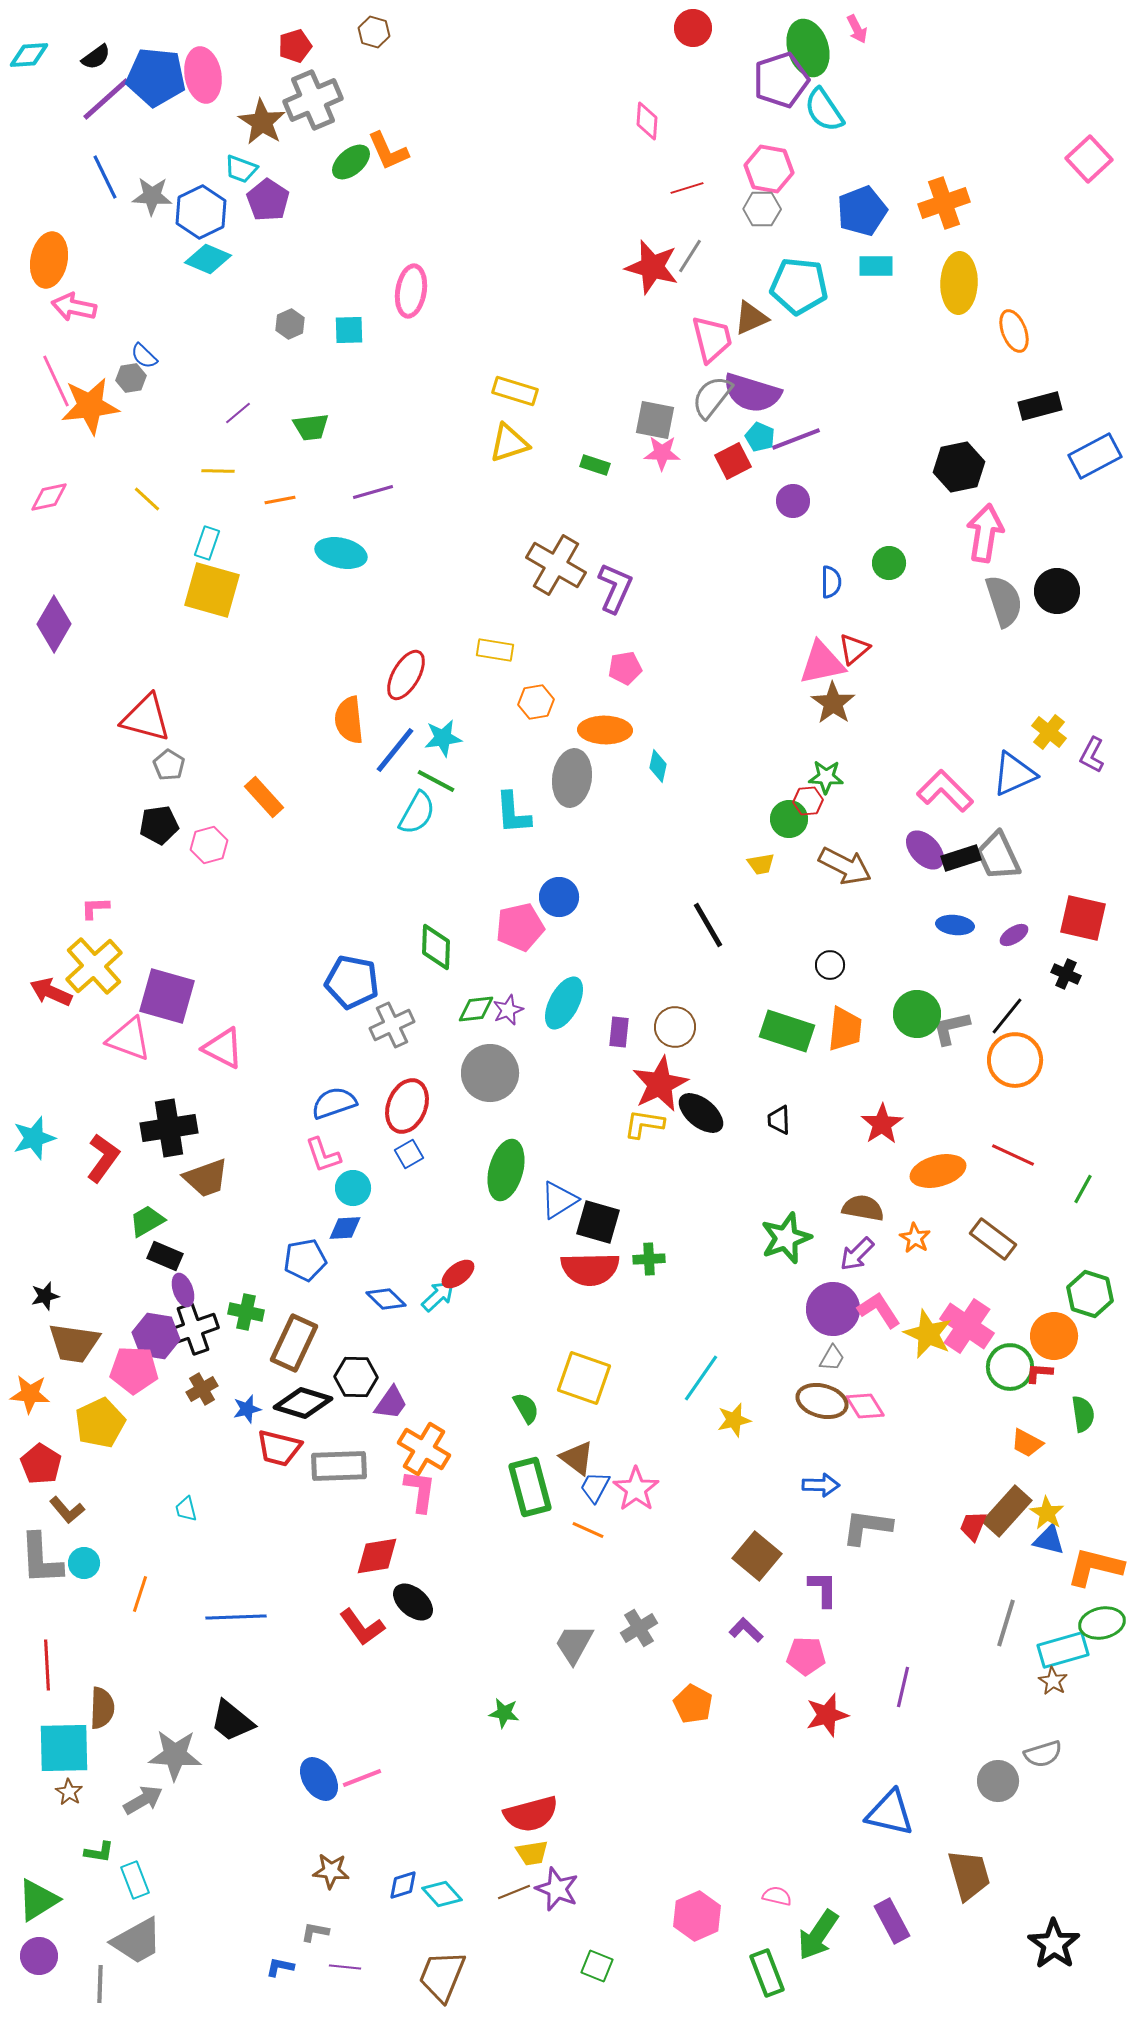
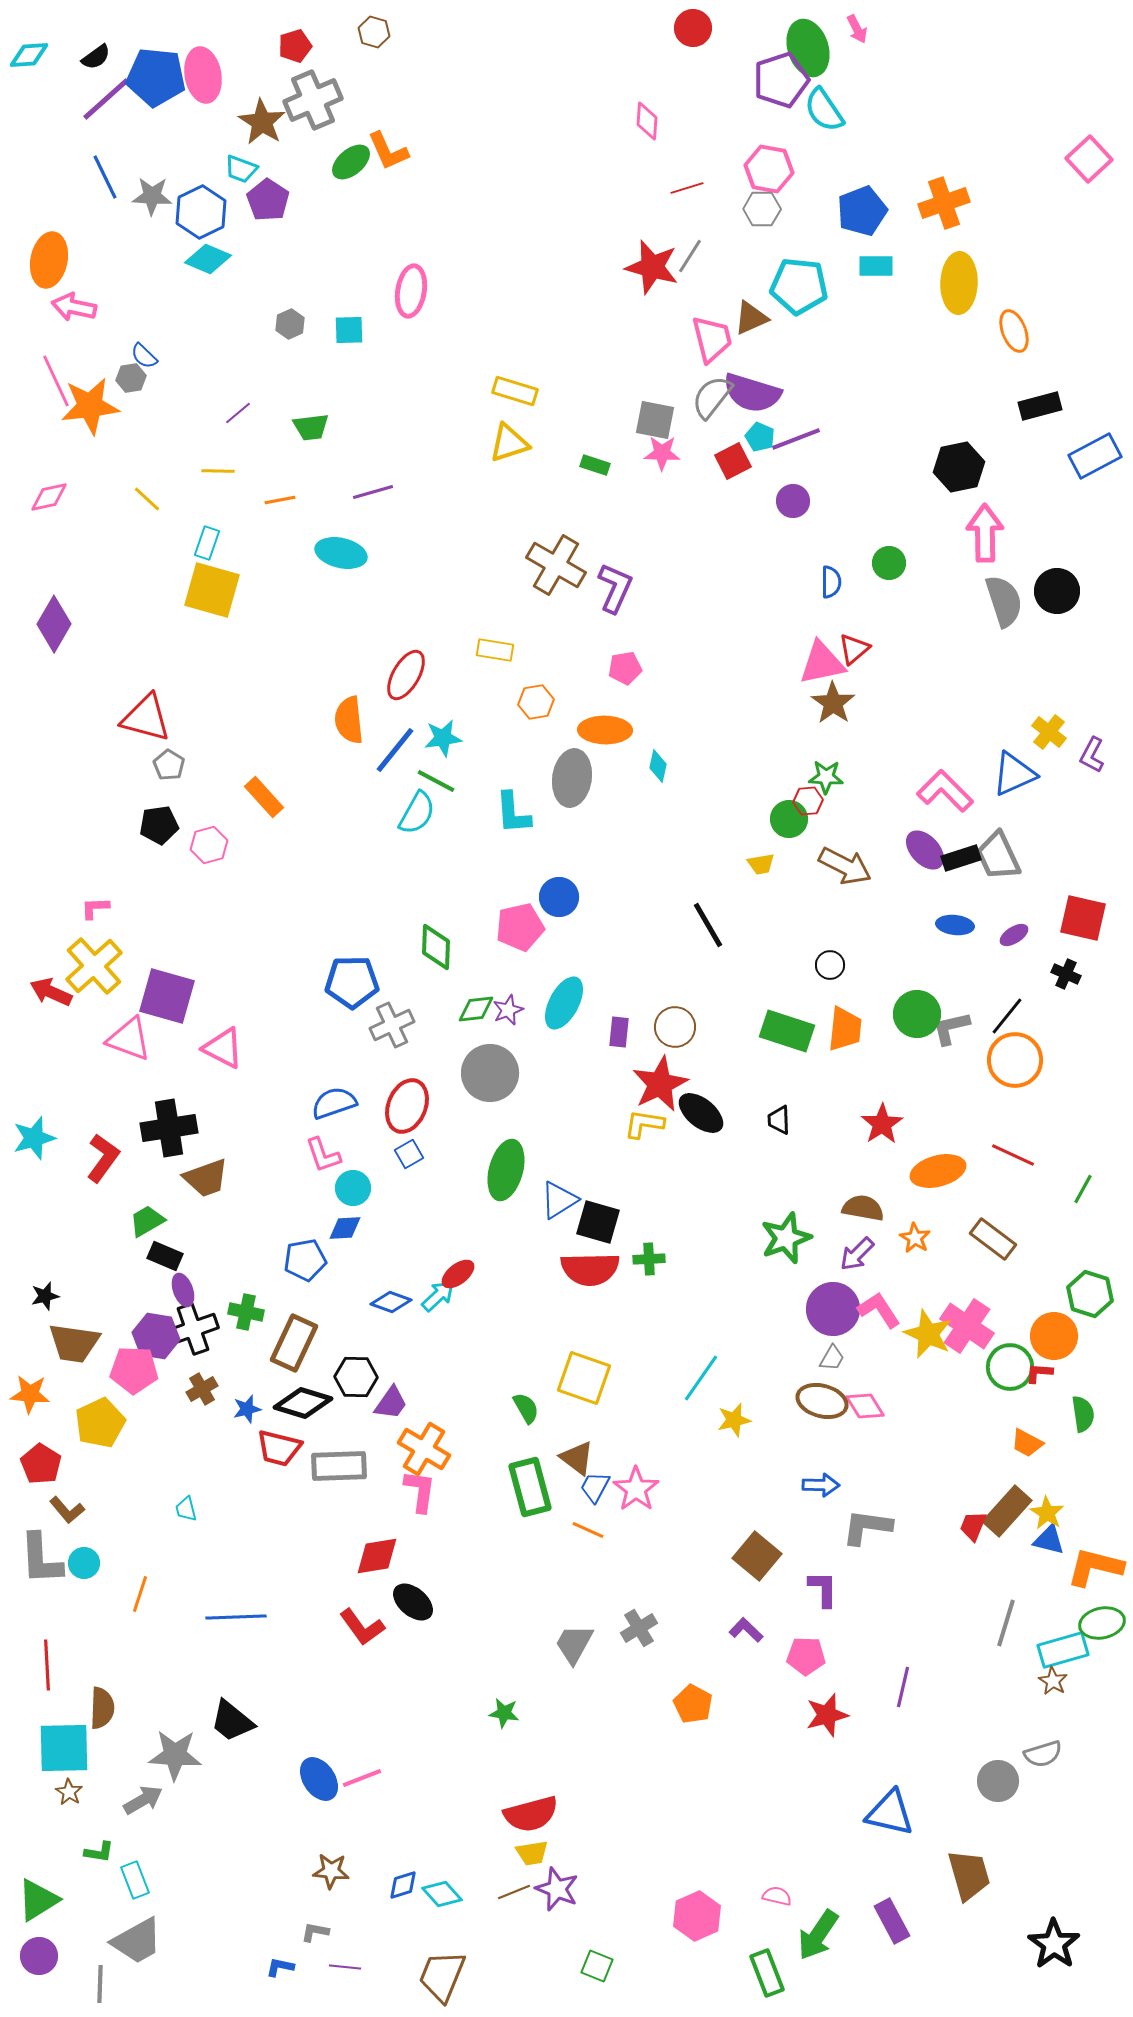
pink arrow at (985, 533): rotated 10 degrees counterclockwise
blue pentagon at (352, 982): rotated 12 degrees counterclockwise
blue diamond at (386, 1299): moved 5 px right, 3 px down; rotated 24 degrees counterclockwise
